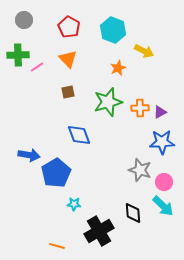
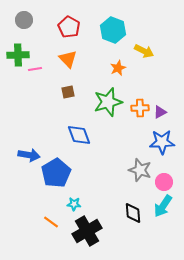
pink line: moved 2 px left, 2 px down; rotated 24 degrees clockwise
cyan arrow: rotated 80 degrees clockwise
black cross: moved 12 px left
orange line: moved 6 px left, 24 px up; rotated 21 degrees clockwise
